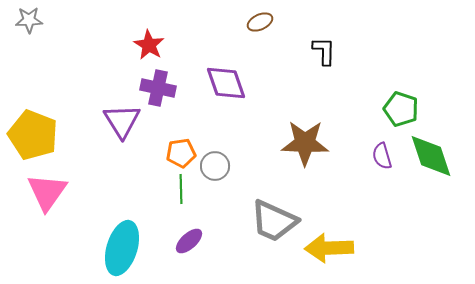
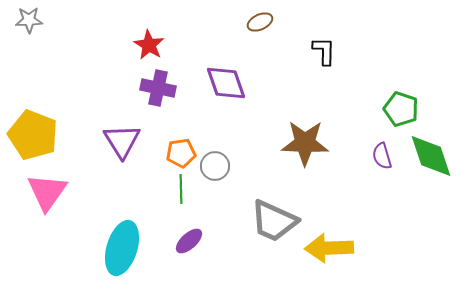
purple triangle: moved 20 px down
